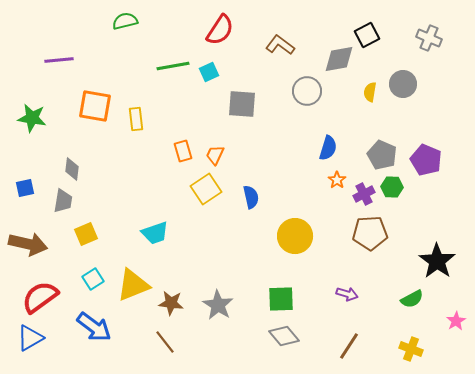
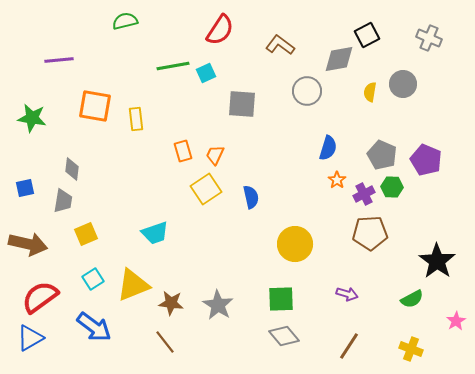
cyan square at (209, 72): moved 3 px left, 1 px down
yellow circle at (295, 236): moved 8 px down
